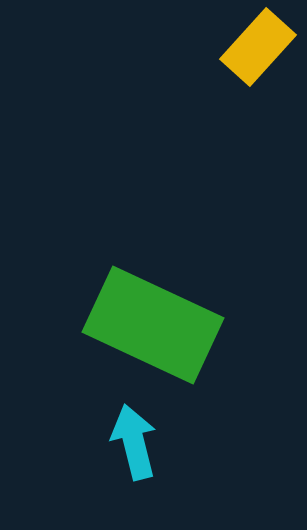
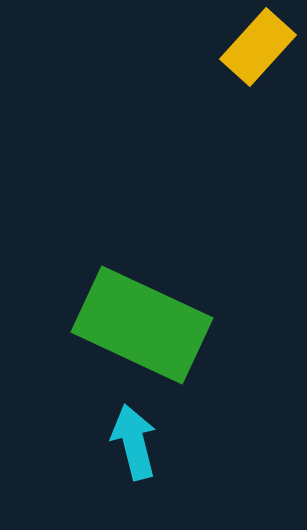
green rectangle: moved 11 px left
